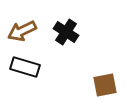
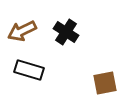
black rectangle: moved 4 px right, 3 px down
brown square: moved 2 px up
